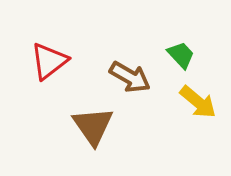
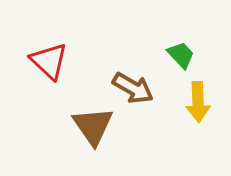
red triangle: rotated 39 degrees counterclockwise
brown arrow: moved 3 px right, 11 px down
yellow arrow: rotated 48 degrees clockwise
